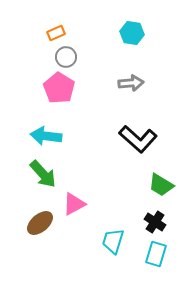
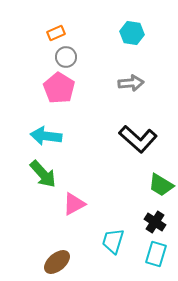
brown ellipse: moved 17 px right, 39 px down
